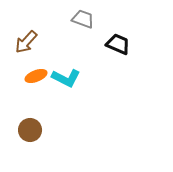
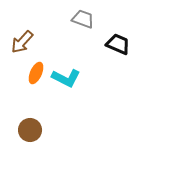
brown arrow: moved 4 px left
orange ellipse: moved 3 px up; rotated 45 degrees counterclockwise
